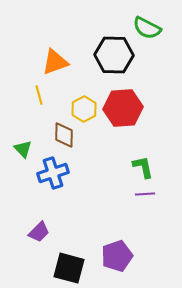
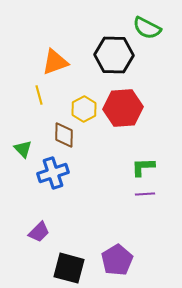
green L-shape: rotated 80 degrees counterclockwise
purple pentagon: moved 4 px down; rotated 12 degrees counterclockwise
